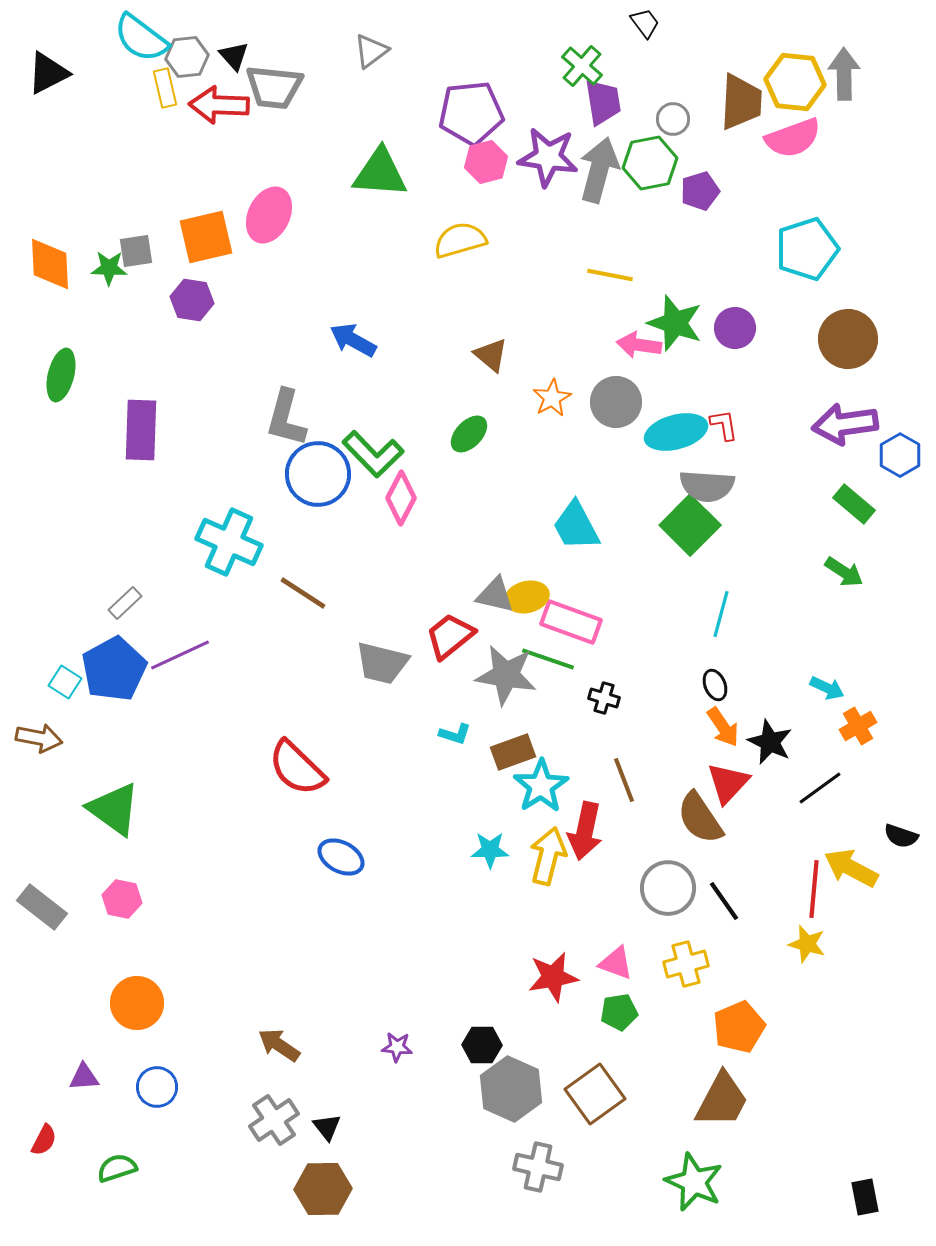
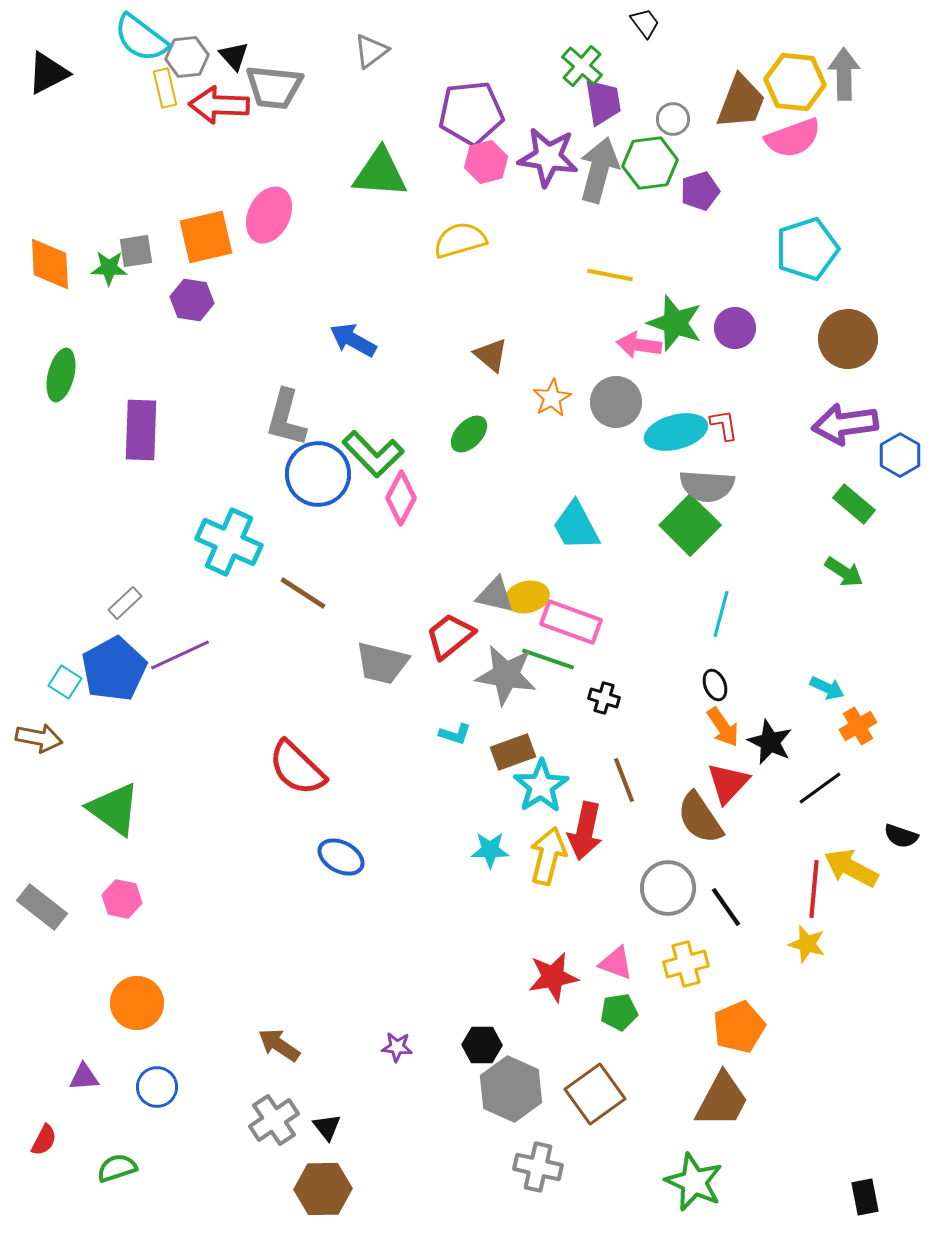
brown trapezoid at (741, 102): rotated 18 degrees clockwise
green hexagon at (650, 163): rotated 4 degrees clockwise
black line at (724, 901): moved 2 px right, 6 px down
